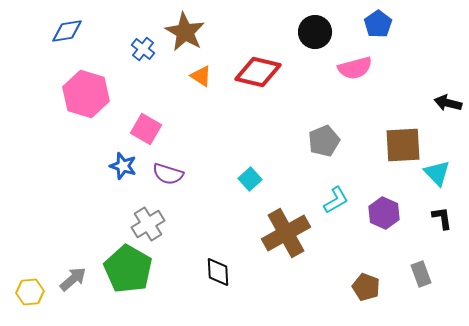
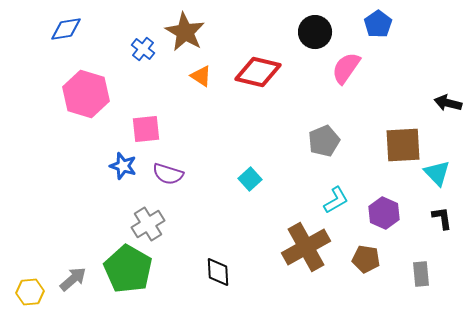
blue diamond: moved 1 px left, 2 px up
pink semicircle: moved 9 px left; rotated 140 degrees clockwise
pink square: rotated 36 degrees counterclockwise
brown cross: moved 20 px right, 14 px down
gray rectangle: rotated 15 degrees clockwise
brown pentagon: moved 28 px up; rotated 12 degrees counterclockwise
